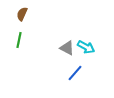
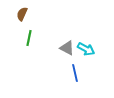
green line: moved 10 px right, 2 px up
cyan arrow: moved 2 px down
blue line: rotated 54 degrees counterclockwise
